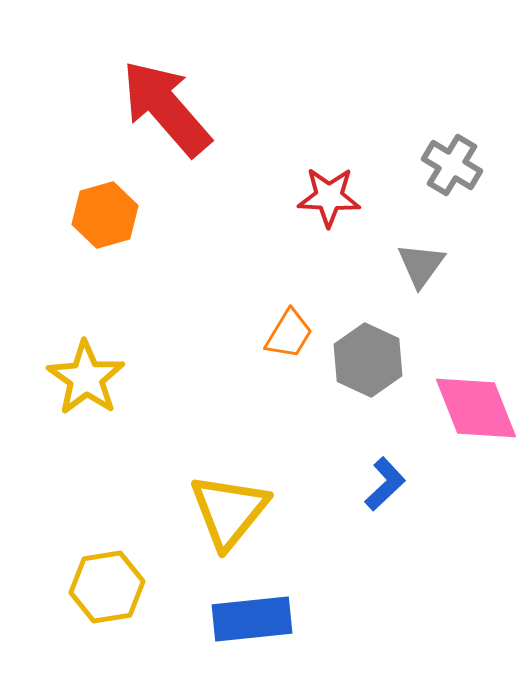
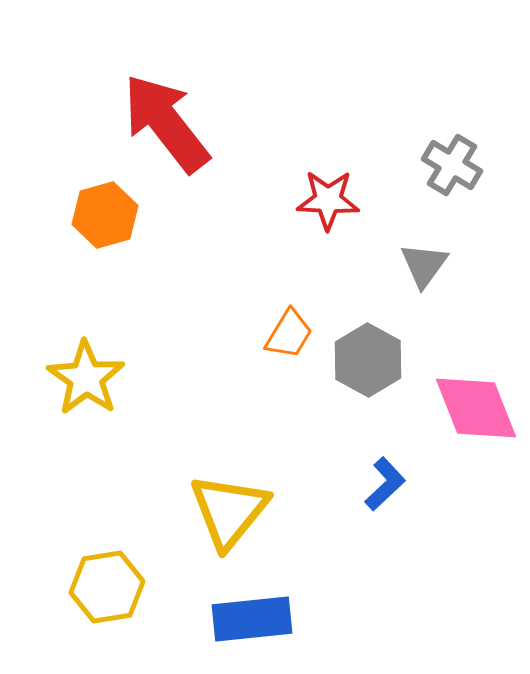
red arrow: moved 15 px down; rotated 3 degrees clockwise
red star: moved 1 px left, 3 px down
gray triangle: moved 3 px right
gray hexagon: rotated 4 degrees clockwise
